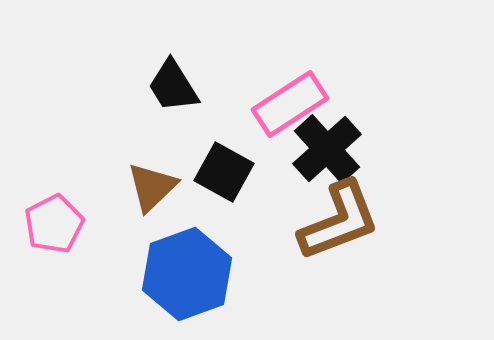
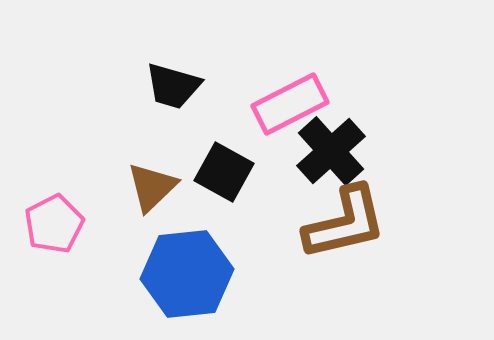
black trapezoid: rotated 42 degrees counterclockwise
pink rectangle: rotated 6 degrees clockwise
black cross: moved 4 px right, 2 px down
brown L-shape: moved 6 px right, 2 px down; rotated 8 degrees clockwise
blue hexagon: rotated 14 degrees clockwise
